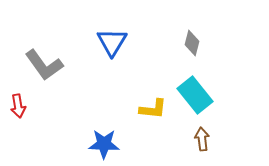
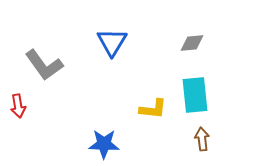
gray diamond: rotated 70 degrees clockwise
cyan rectangle: rotated 33 degrees clockwise
